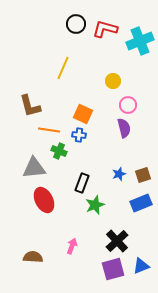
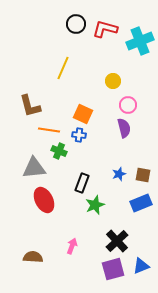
brown square: rotated 28 degrees clockwise
